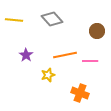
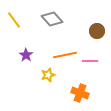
yellow line: rotated 48 degrees clockwise
